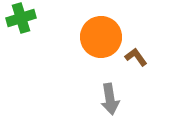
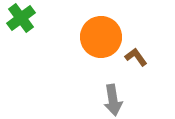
green cross: rotated 20 degrees counterclockwise
gray arrow: moved 3 px right, 1 px down
